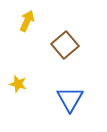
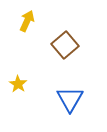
yellow star: rotated 18 degrees clockwise
